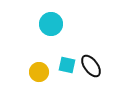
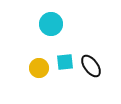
cyan square: moved 2 px left, 3 px up; rotated 18 degrees counterclockwise
yellow circle: moved 4 px up
